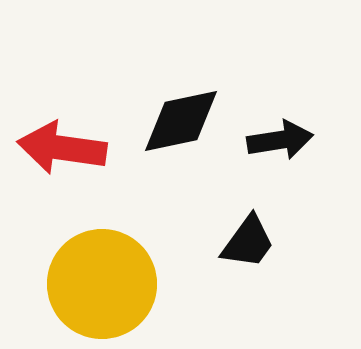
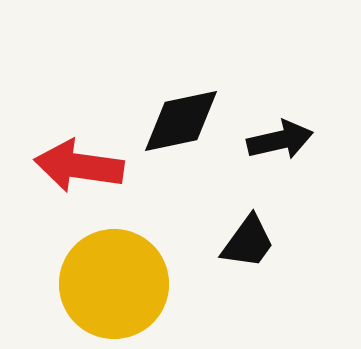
black arrow: rotated 4 degrees counterclockwise
red arrow: moved 17 px right, 18 px down
yellow circle: moved 12 px right
